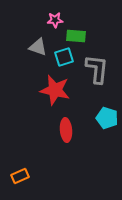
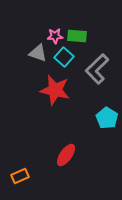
pink star: moved 16 px down
green rectangle: moved 1 px right
gray triangle: moved 6 px down
cyan square: rotated 30 degrees counterclockwise
gray L-shape: rotated 140 degrees counterclockwise
cyan pentagon: rotated 15 degrees clockwise
red ellipse: moved 25 px down; rotated 40 degrees clockwise
